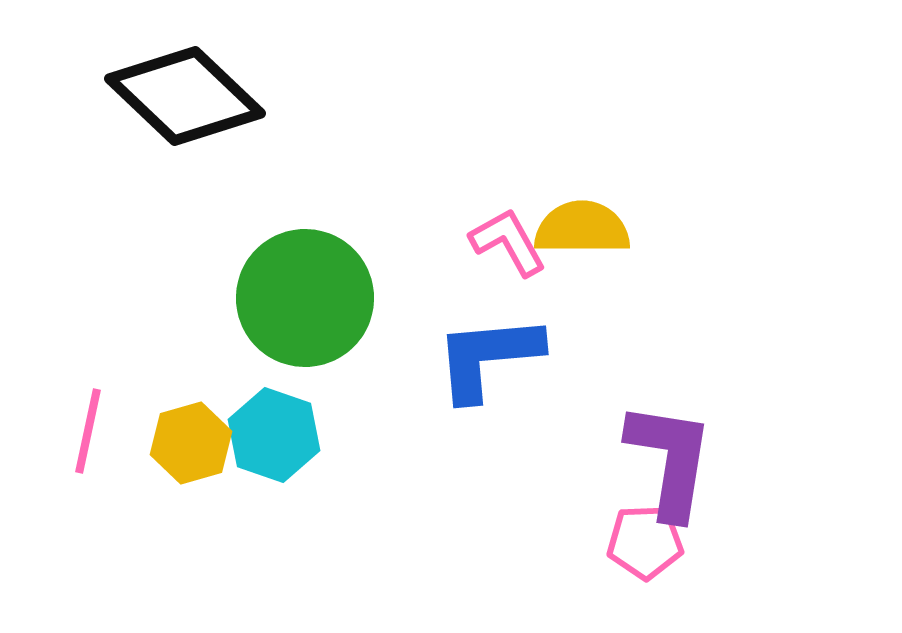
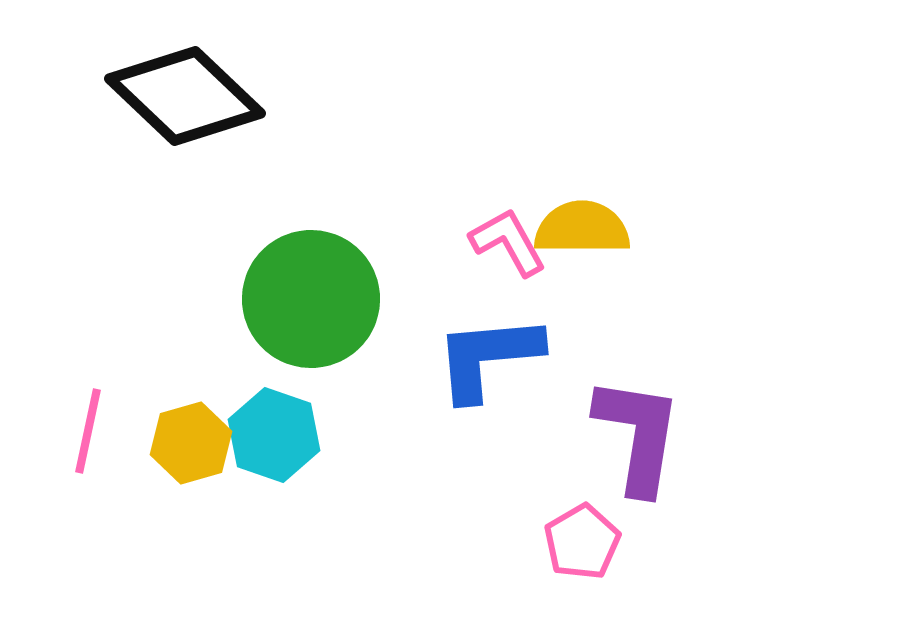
green circle: moved 6 px right, 1 px down
purple L-shape: moved 32 px left, 25 px up
pink pentagon: moved 63 px left; rotated 28 degrees counterclockwise
